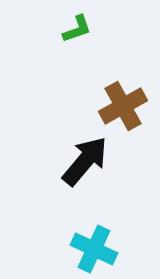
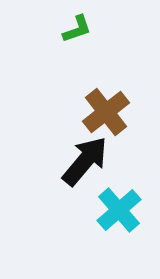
brown cross: moved 17 px left, 6 px down; rotated 9 degrees counterclockwise
cyan cross: moved 25 px right, 39 px up; rotated 24 degrees clockwise
